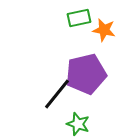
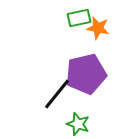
orange star: moved 6 px left, 2 px up
